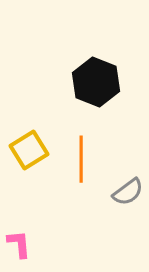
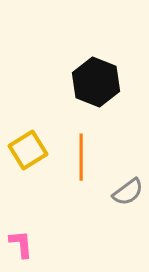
yellow square: moved 1 px left
orange line: moved 2 px up
pink L-shape: moved 2 px right
